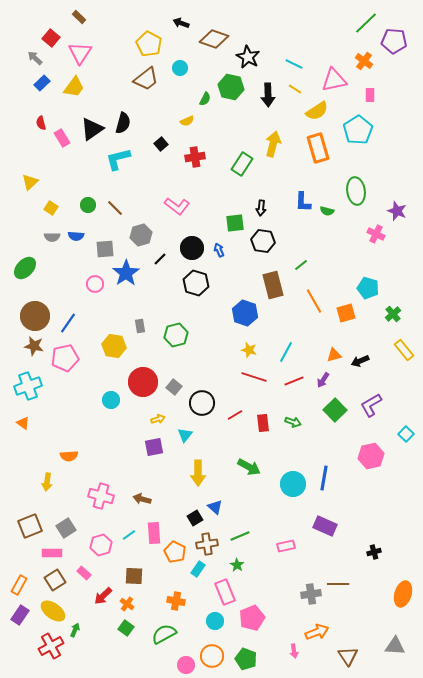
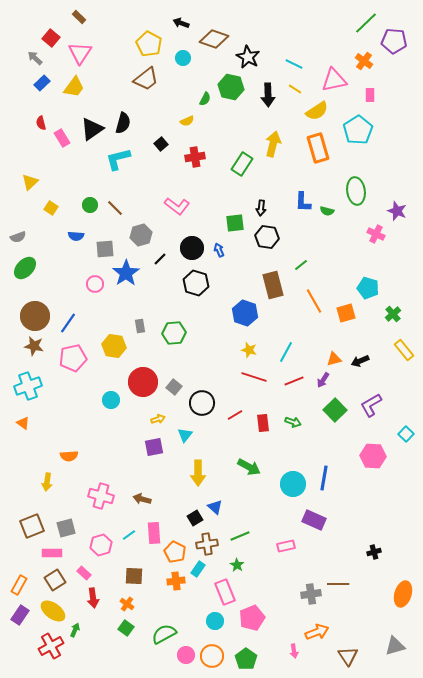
cyan circle at (180, 68): moved 3 px right, 10 px up
green circle at (88, 205): moved 2 px right
gray semicircle at (52, 237): moved 34 px left; rotated 21 degrees counterclockwise
black hexagon at (263, 241): moved 4 px right, 4 px up
green hexagon at (176, 335): moved 2 px left, 2 px up; rotated 10 degrees clockwise
orange triangle at (334, 355): moved 4 px down
pink pentagon at (65, 358): moved 8 px right
pink hexagon at (371, 456): moved 2 px right; rotated 15 degrees clockwise
brown square at (30, 526): moved 2 px right
purple rectangle at (325, 526): moved 11 px left, 6 px up
gray square at (66, 528): rotated 18 degrees clockwise
red arrow at (103, 596): moved 10 px left, 2 px down; rotated 54 degrees counterclockwise
orange cross at (176, 601): moved 20 px up; rotated 18 degrees counterclockwise
gray triangle at (395, 646): rotated 20 degrees counterclockwise
green pentagon at (246, 659): rotated 15 degrees clockwise
pink circle at (186, 665): moved 10 px up
